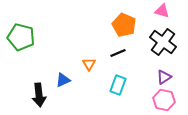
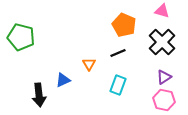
black cross: moved 1 px left; rotated 8 degrees clockwise
